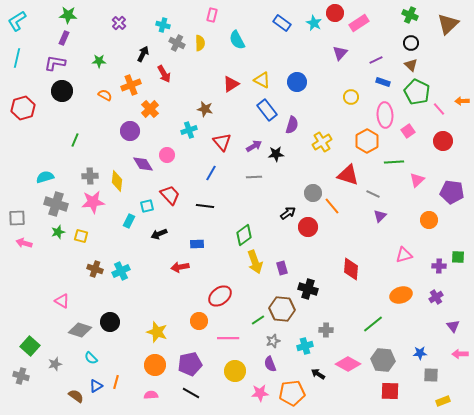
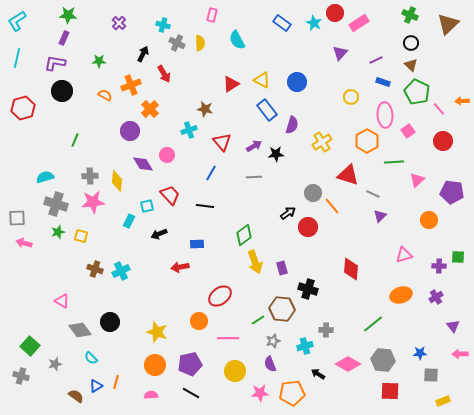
gray diamond at (80, 330): rotated 35 degrees clockwise
